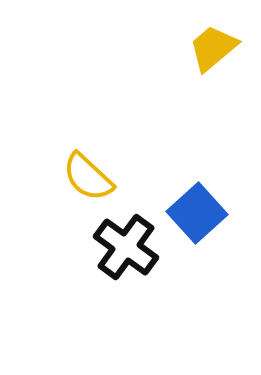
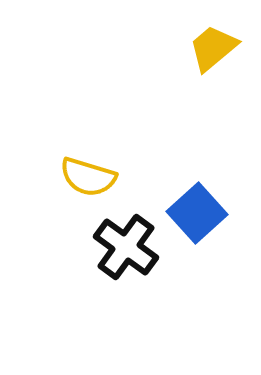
yellow semicircle: rotated 26 degrees counterclockwise
